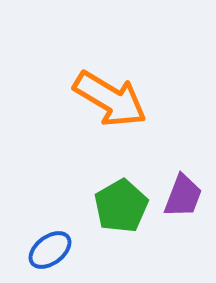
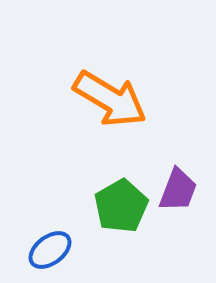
purple trapezoid: moved 5 px left, 6 px up
